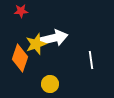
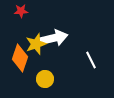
white line: rotated 18 degrees counterclockwise
yellow circle: moved 5 px left, 5 px up
